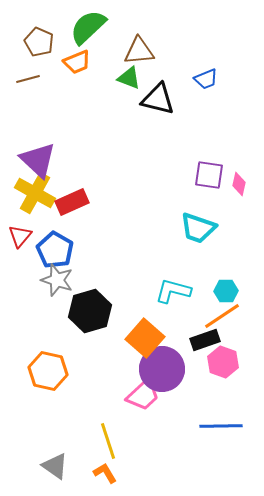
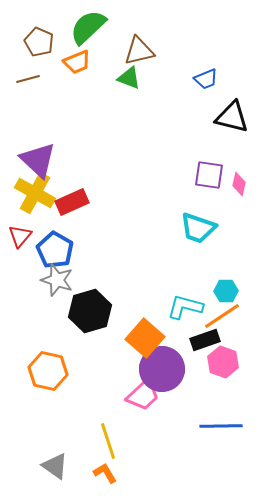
brown triangle: rotated 8 degrees counterclockwise
black triangle: moved 74 px right, 18 px down
cyan L-shape: moved 12 px right, 16 px down
